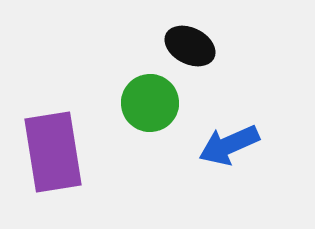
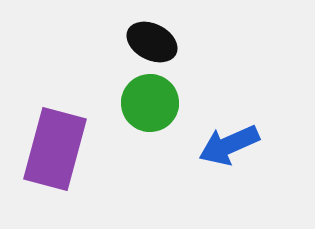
black ellipse: moved 38 px left, 4 px up
purple rectangle: moved 2 px right, 3 px up; rotated 24 degrees clockwise
